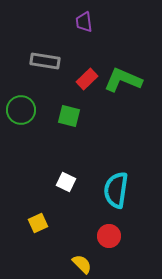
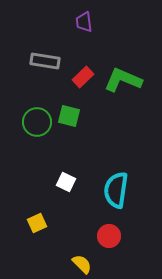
red rectangle: moved 4 px left, 2 px up
green circle: moved 16 px right, 12 px down
yellow square: moved 1 px left
